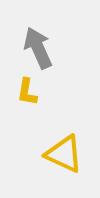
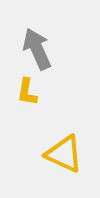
gray arrow: moved 1 px left, 1 px down
